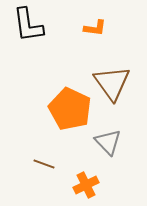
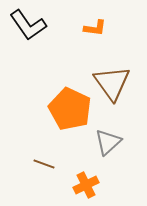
black L-shape: rotated 27 degrees counterclockwise
gray triangle: rotated 32 degrees clockwise
